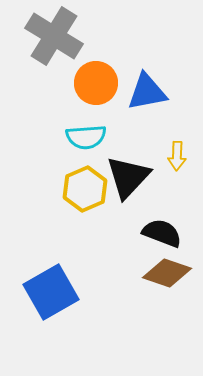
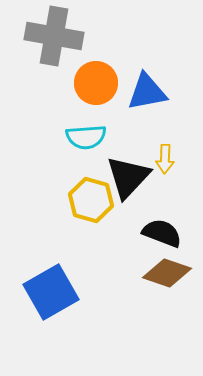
gray cross: rotated 22 degrees counterclockwise
yellow arrow: moved 12 px left, 3 px down
yellow hexagon: moved 6 px right, 11 px down; rotated 21 degrees counterclockwise
